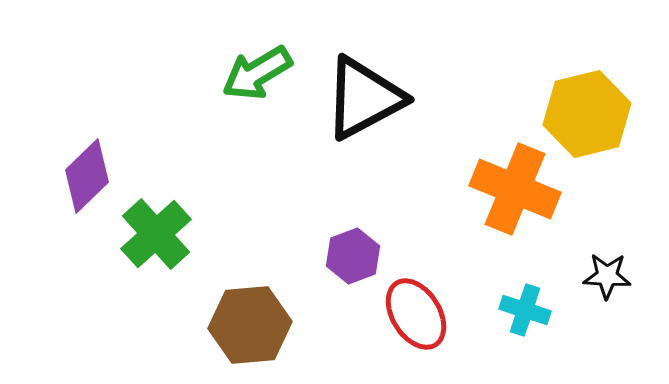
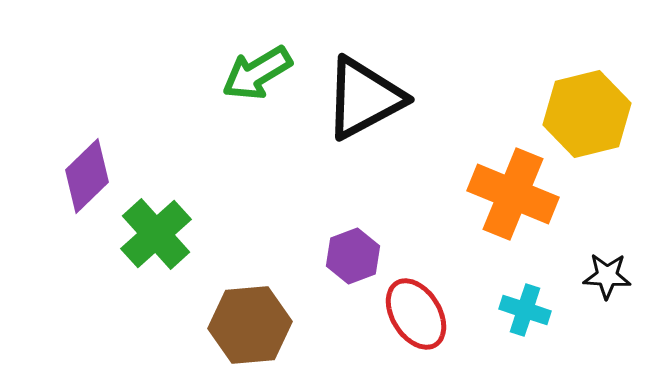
orange cross: moved 2 px left, 5 px down
